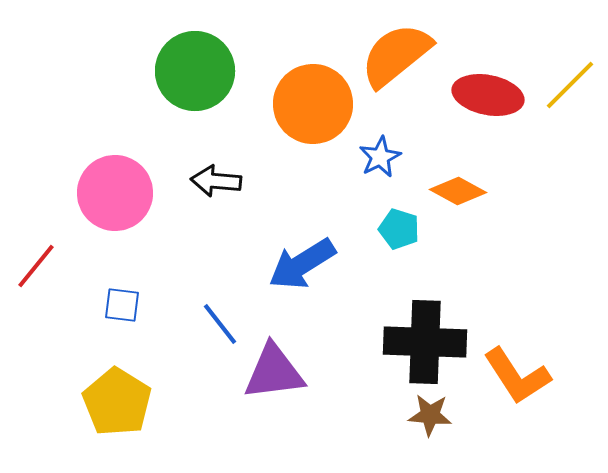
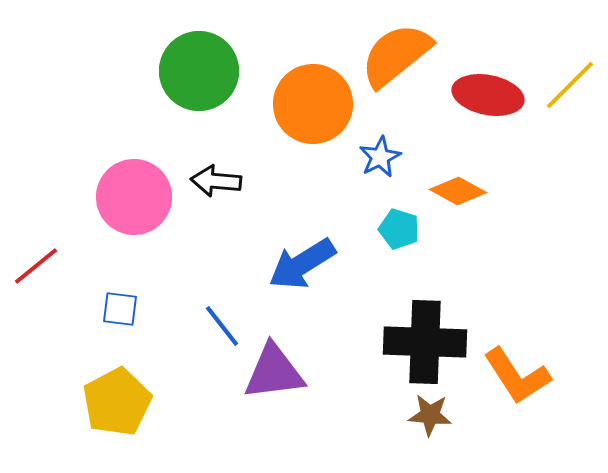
green circle: moved 4 px right
pink circle: moved 19 px right, 4 px down
red line: rotated 12 degrees clockwise
blue square: moved 2 px left, 4 px down
blue line: moved 2 px right, 2 px down
yellow pentagon: rotated 12 degrees clockwise
